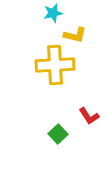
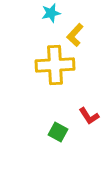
cyan star: moved 2 px left
yellow L-shape: rotated 120 degrees clockwise
green square: moved 2 px up; rotated 18 degrees counterclockwise
